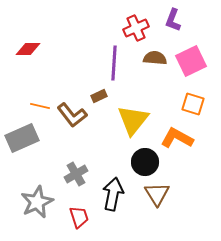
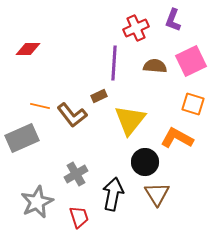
brown semicircle: moved 8 px down
yellow triangle: moved 3 px left
